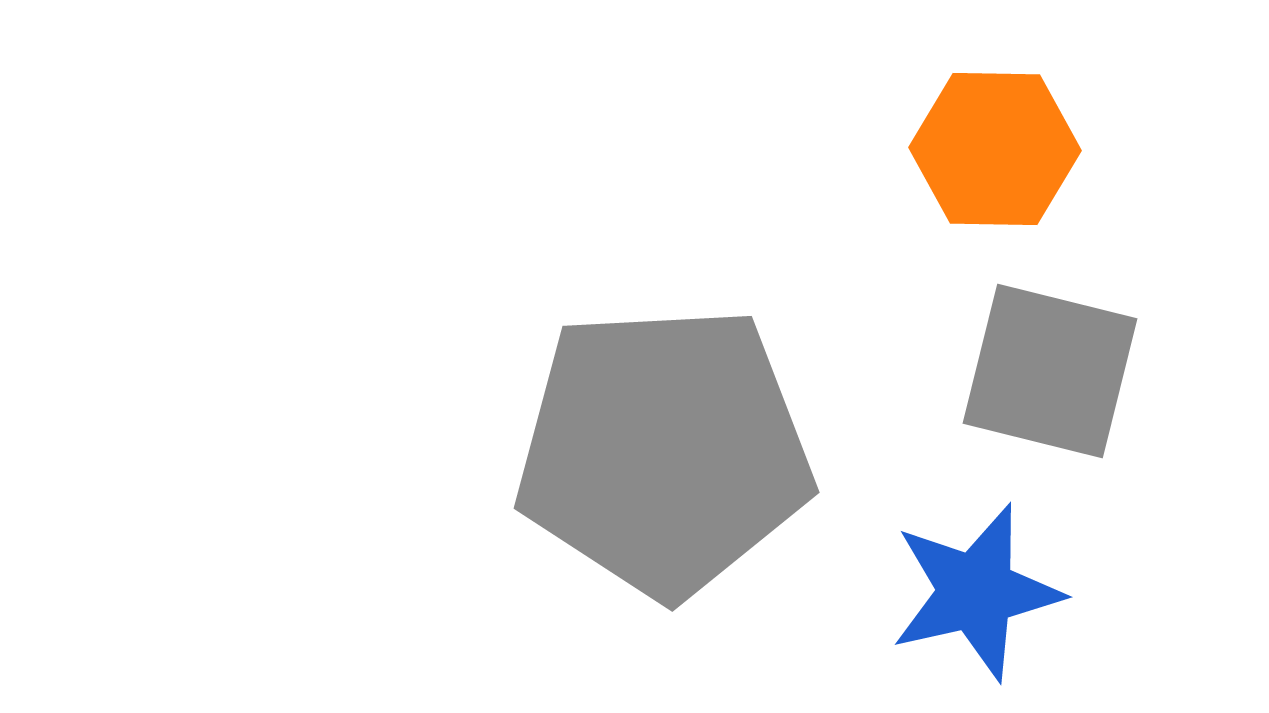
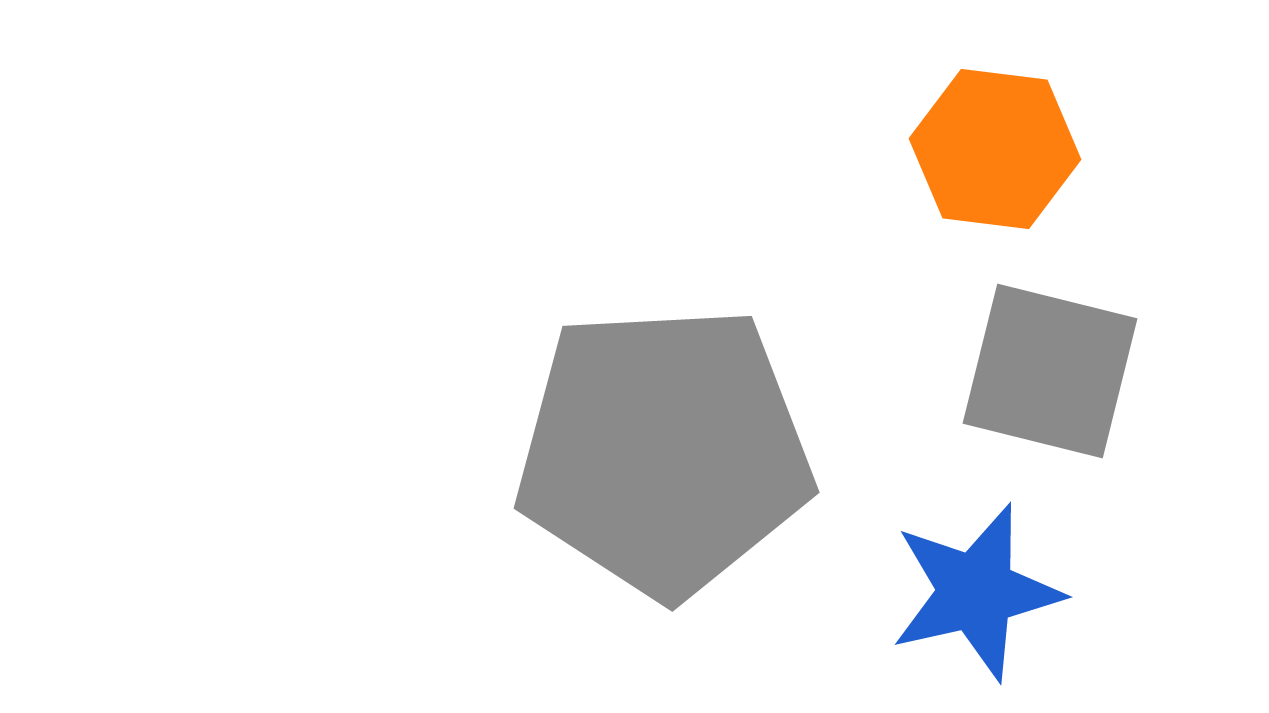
orange hexagon: rotated 6 degrees clockwise
